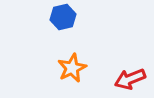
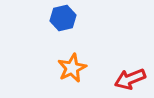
blue hexagon: moved 1 px down
